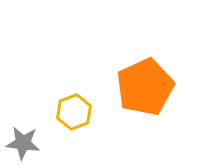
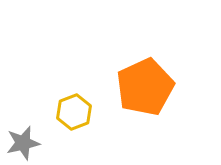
gray star: rotated 20 degrees counterclockwise
